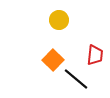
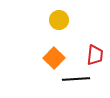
orange square: moved 1 px right, 2 px up
black line: rotated 44 degrees counterclockwise
